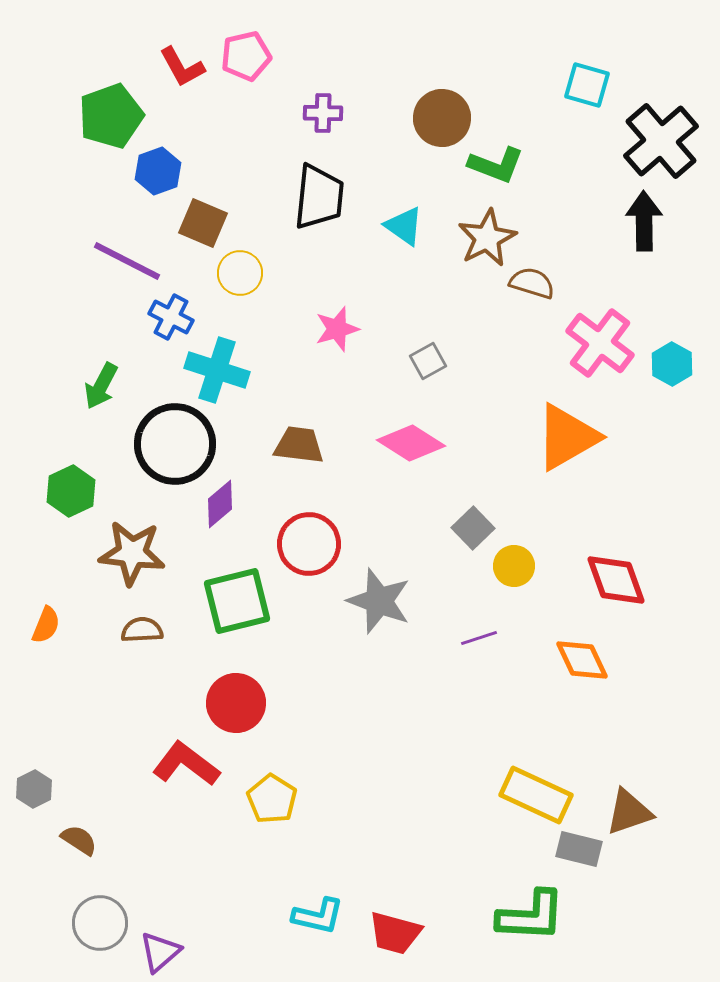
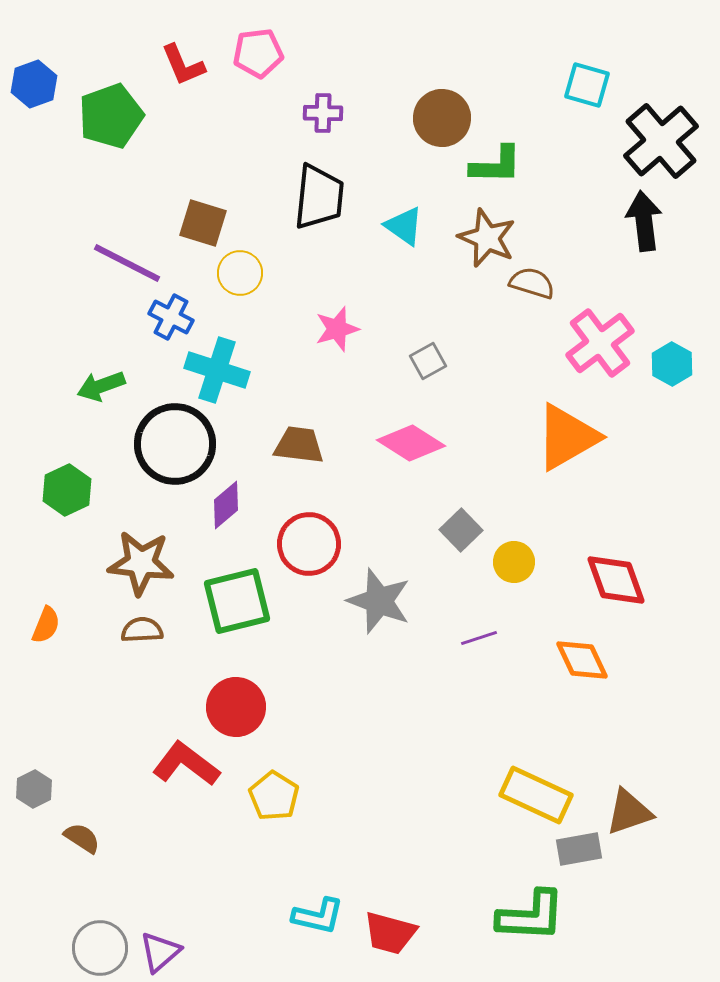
pink pentagon at (246, 56): moved 12 px right, 3 px up; rotated 6 degrees clockwise
red L-shape at (182, 67): moved 1 px right, 2 px up; rotated 6 degrees clockwise
green L-shape at (496, 165): rotated 20 degrees counterclockwise
blue hexagon at (158, 171): moved 124 px left, 87 px up
black arrow at (644, 221): rotated 6 degrees counterclockwise
brown square at (203, 223): rotated 6 degrees counterclockwise
brown star at (487, 238): rotated 22 degrees counterclockwise
purple line at (127, 261): moved 2 px down
pink cross at (600, 343): rotated 16 degrees clockwise
green arrow at (101, 386): rotated 42 degrees clockwise
green hexagon at (71, 491): moved 4 px left, 1 px up
purple diamond at (220, 504): moved 6 px right, 1 px down
gray square at (473, 528): moved 12 px left, 2 px down
brown star at (132, 553): moved 9 px right, 10 px down
yellow circle at (514, 566): moved 4 px up
red circle at (236, 703): moved 4 px down
yellow pentagon at (272, 799): moved 2 px right, 3 px up
brown semicircle at (79, 840): moved 3 px right, 2 px up
gray rectangle at (579, 849): rotated 24 degrees counterclockwise
gray circle at (100, 923): moved 25 px down
red trapezoid at (395, 933): moved 5 px left
